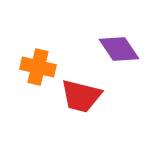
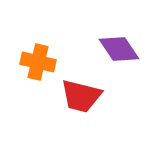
orange cross: moved 5 px up
